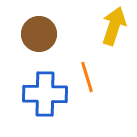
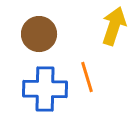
blue cross: moved 5 px up
